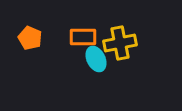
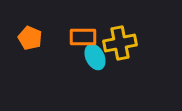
cyan ellipse: moved 1 px left, 2 px up
